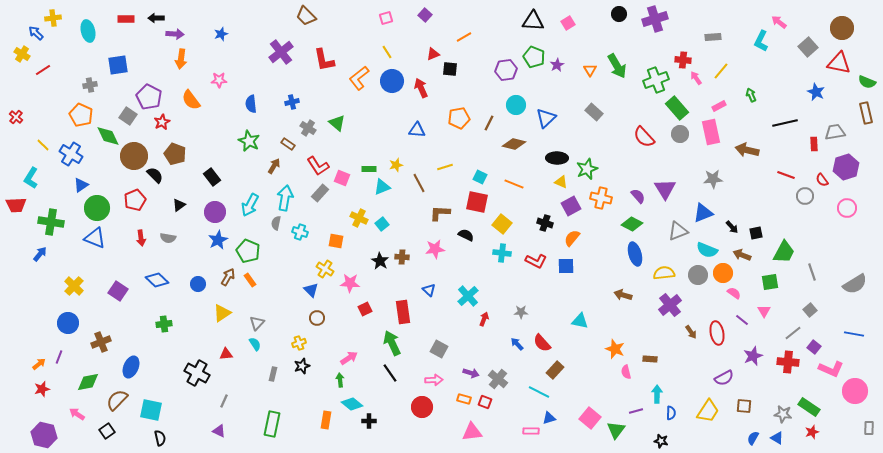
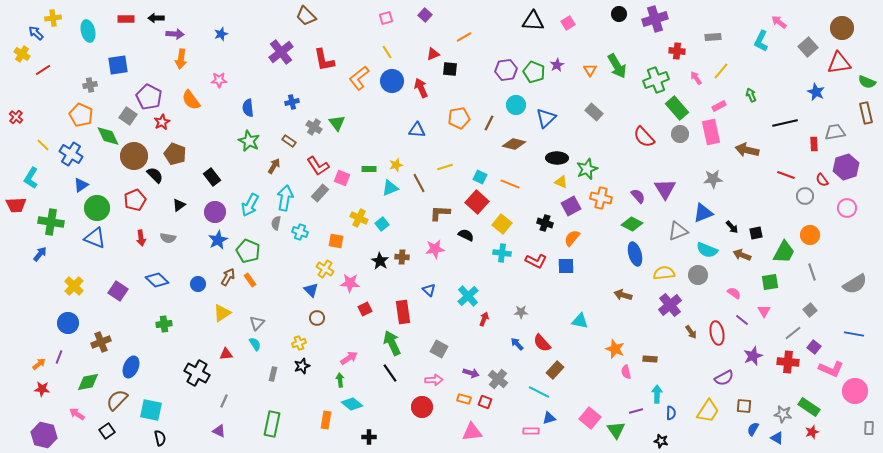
green pentagon at (534, 57): moved 15 px down
red cross at (683, 60): moved 6 px left, 9 px up
red triangle at (839, 63): rotated 20 degrees counterclockwise
blue semicircle at (251, 104): moved 3 px left, 4 px down
green triangle at (337, 123): rotated 12 degrees clockwise
gray cross at (308, 128): moved 6 px right, 1 px up
brown rectangle at (288, 144): moved 1 px right, 3 px up
orange line at (514, 184): moved 4 px left
cyan triangle at (382, 187): moved 8 px right, 1 px down
red square at (477, 202): rotated 30 degrees clockwise
orange circle at (723, 273): moved 87 px right, 38 px up
red star at (42, 389): rotated 21 degrees clockwise
black cross at (369, 421): moved 16 px down
green triangle at (616, 430): rotated 12 degrees counterclockwise
blue semicircle at (753, 438): moved 9 px up
